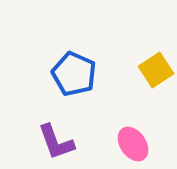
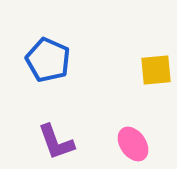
yellow square: rotated 28 degrees clockwise
blue pentagon: moved 26 px left, 14 px up
